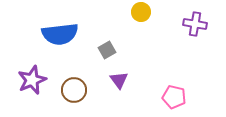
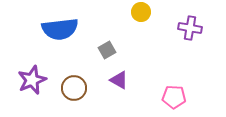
purple cross: moved 5 px left, 4 px down
blue semicircle: moved 5 px up
purple triangle: rotated 24 degrees counterclockwise
brown circle: moved 2 px up
pink pentagon: rotated 10 degrees counterclockwise
